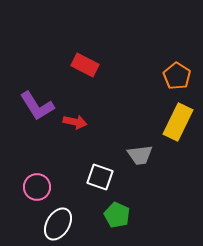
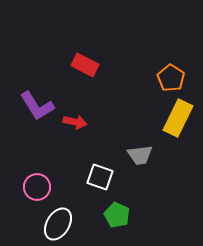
orange pentagon: moved 6 px left, 2 px down
yellow rectangle: moved 4 px up
